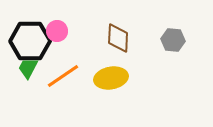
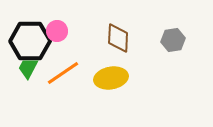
gray hexagon: rotated 15 degrees counterclockwise
orange line: moved 3 px up
